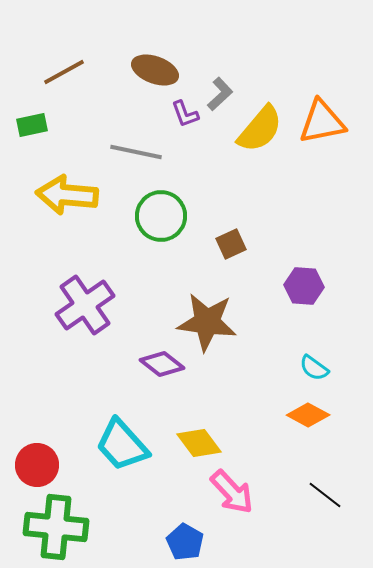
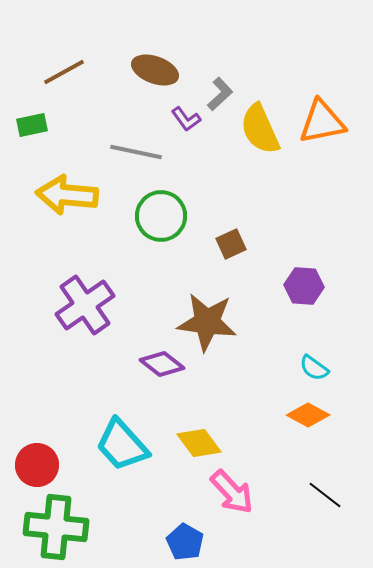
purple L-shape: moved 1 px right, 5 px down; rotated 16 degrees counterclockwise
yellow semicircle: rotated 116 degrees clockwise
